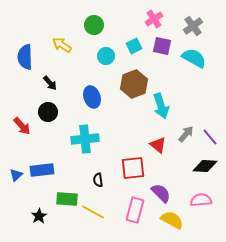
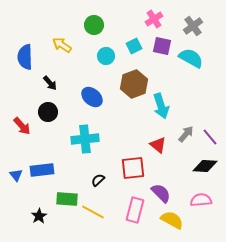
cyan semicircle: moved 3 px left
blue ellipse: rotated 30 degrees counterclockwise
blue triangle: rotated 24 degrees counterclockwise
black semicircle: rotated 56 degrees clockwise
